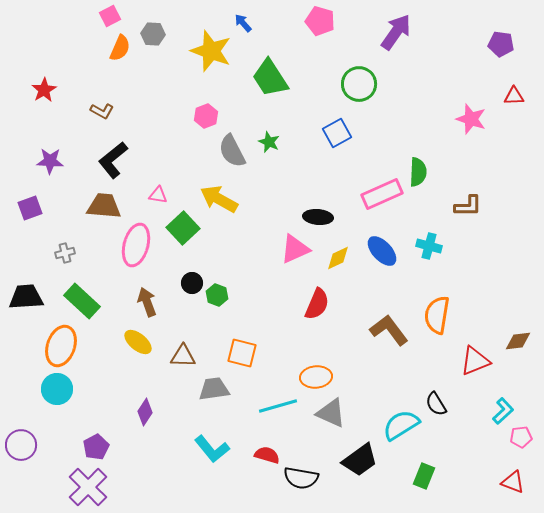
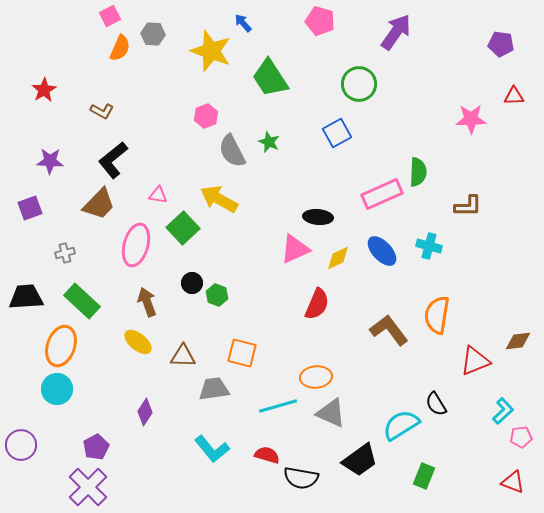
pink star at (471, 119): rotated 20 degrees counterclockwise
brown trapezoid at (104, 206): moved 5 px left, 2 px up; rotated 129 degrees clockwise
